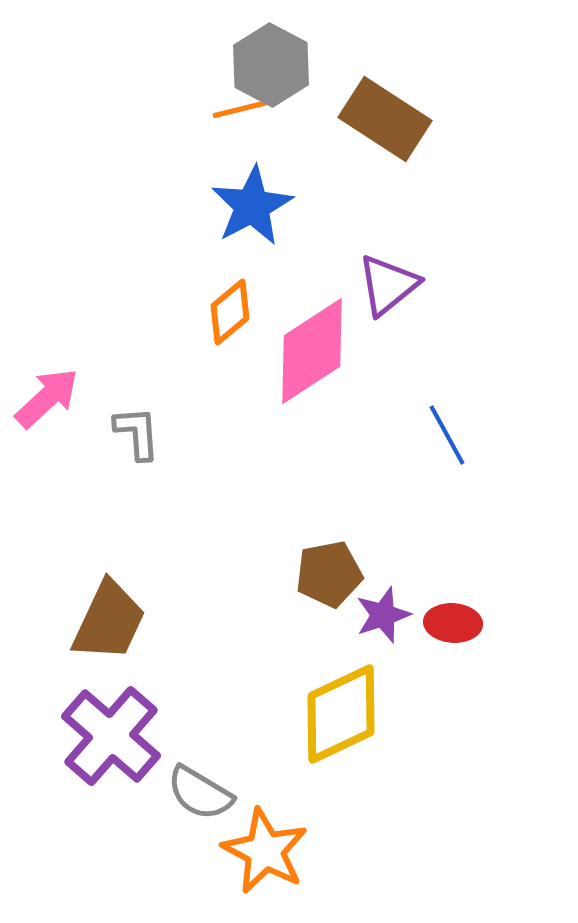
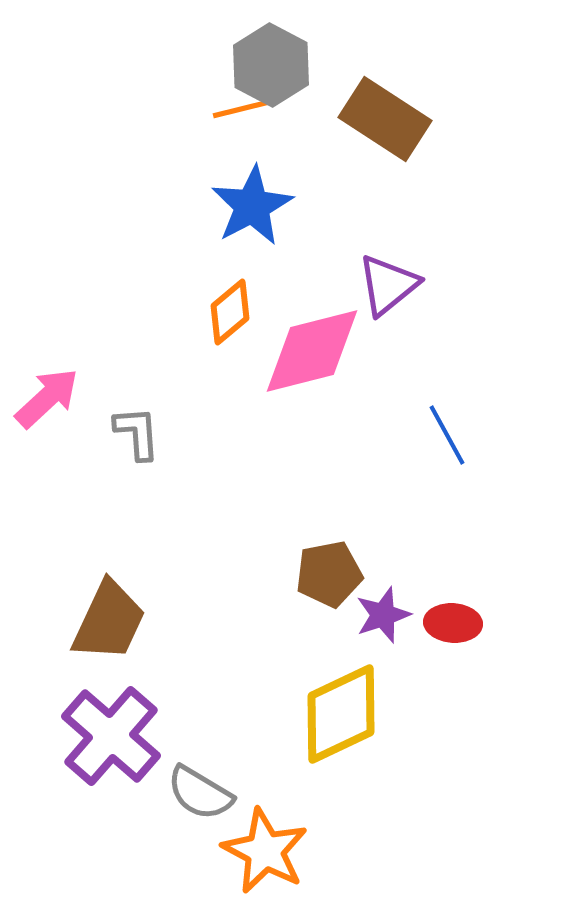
pink diamond: rotated 19 degrees clockwise
